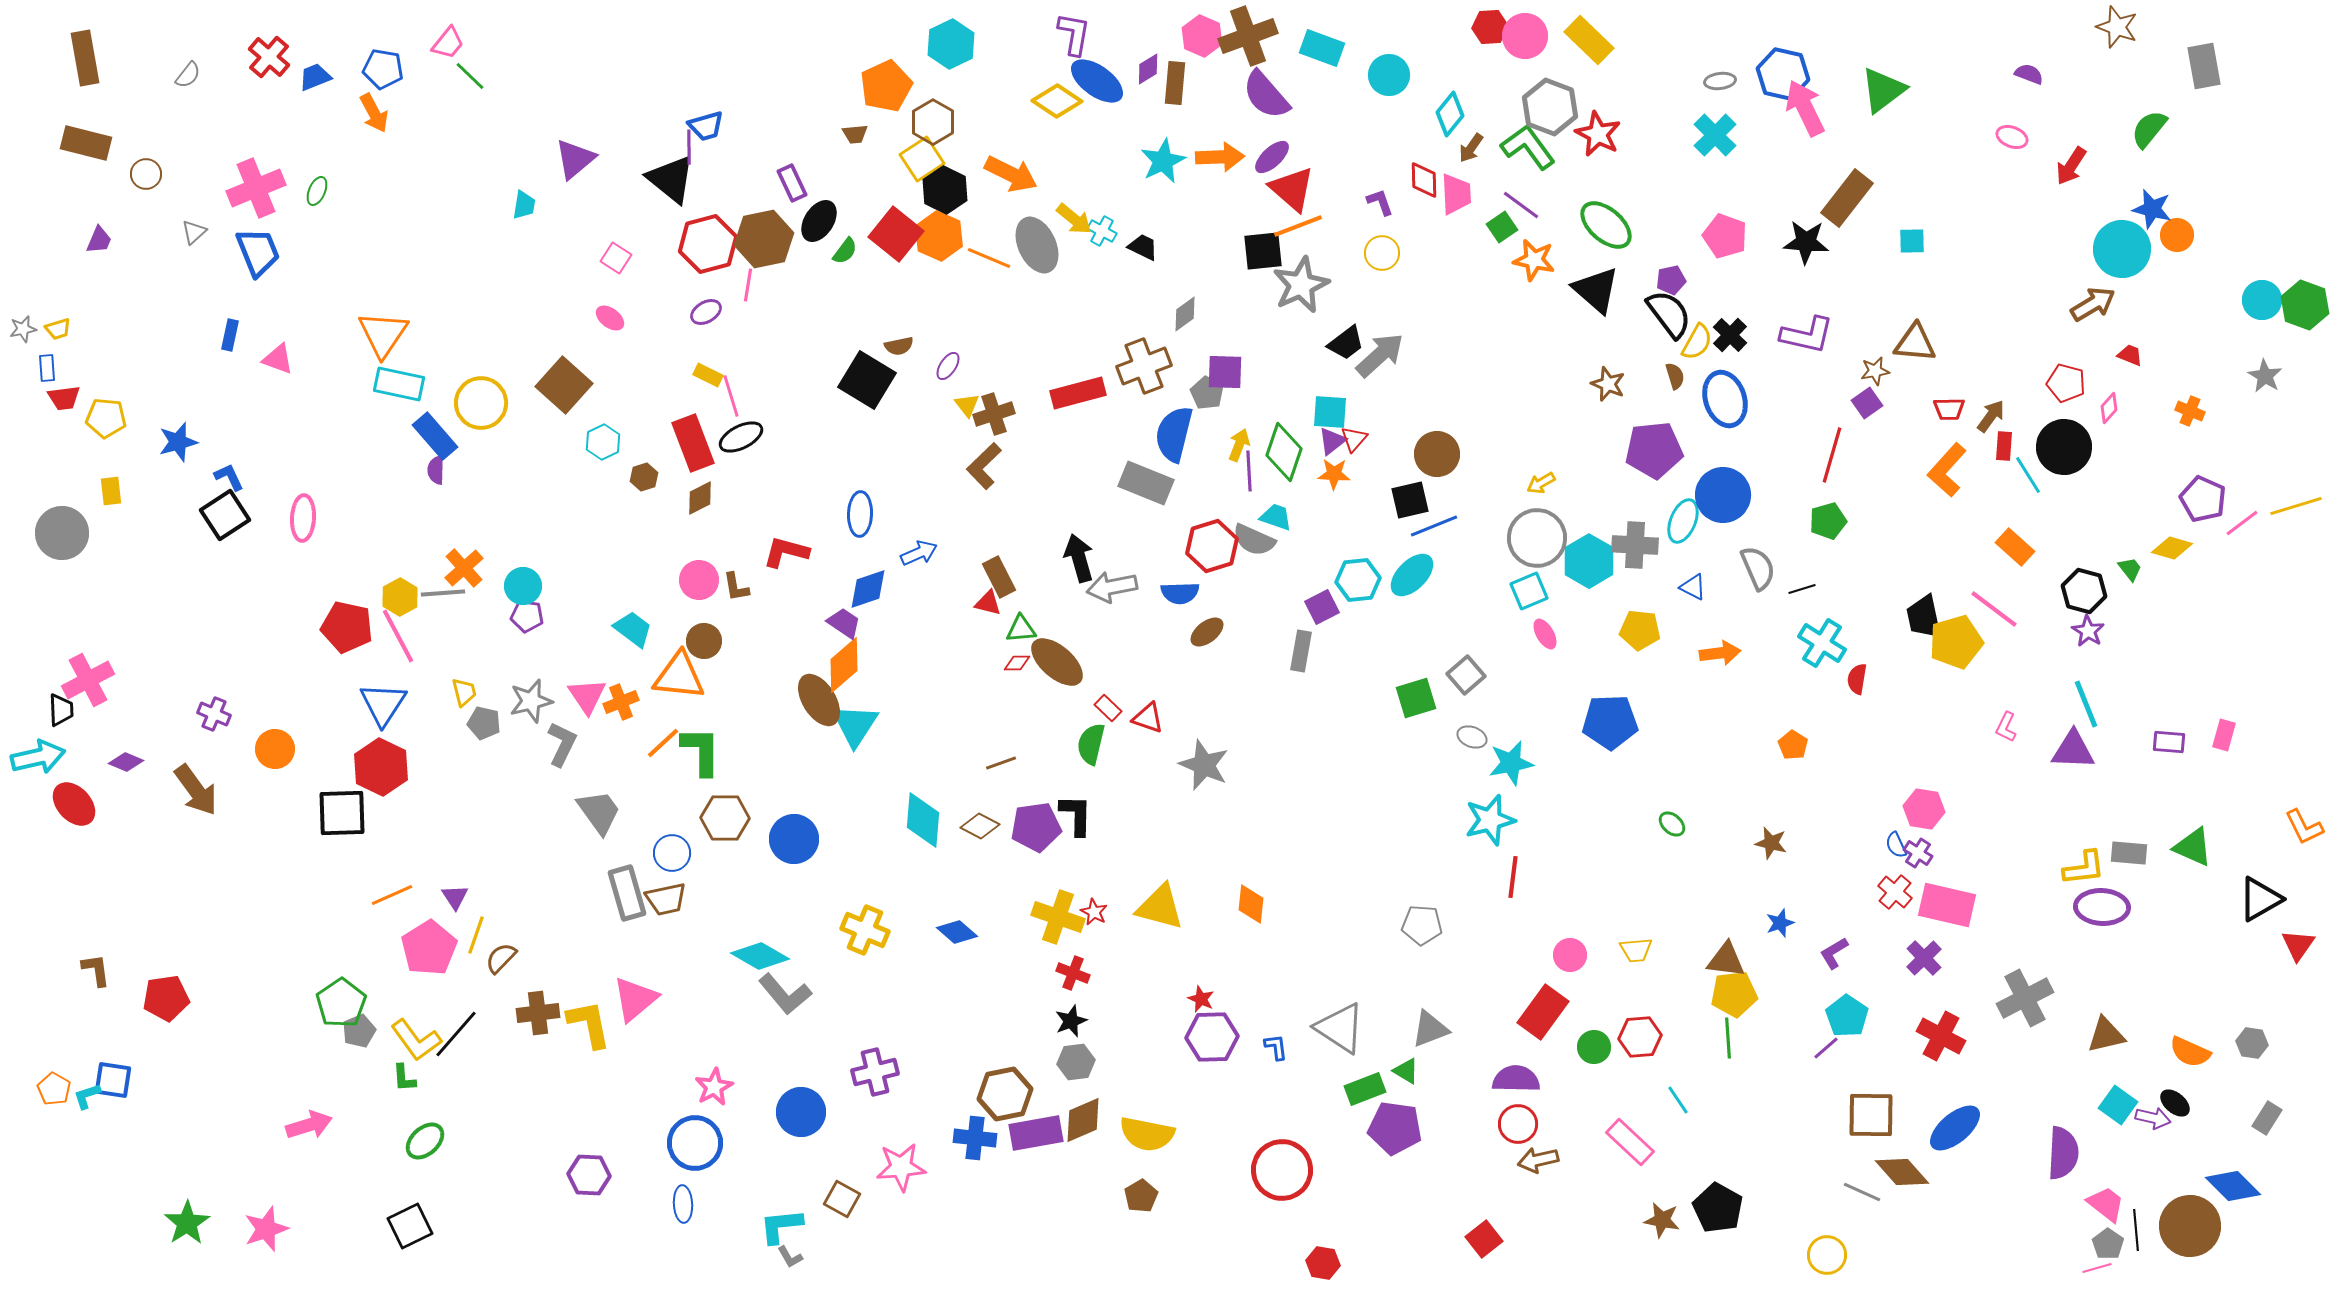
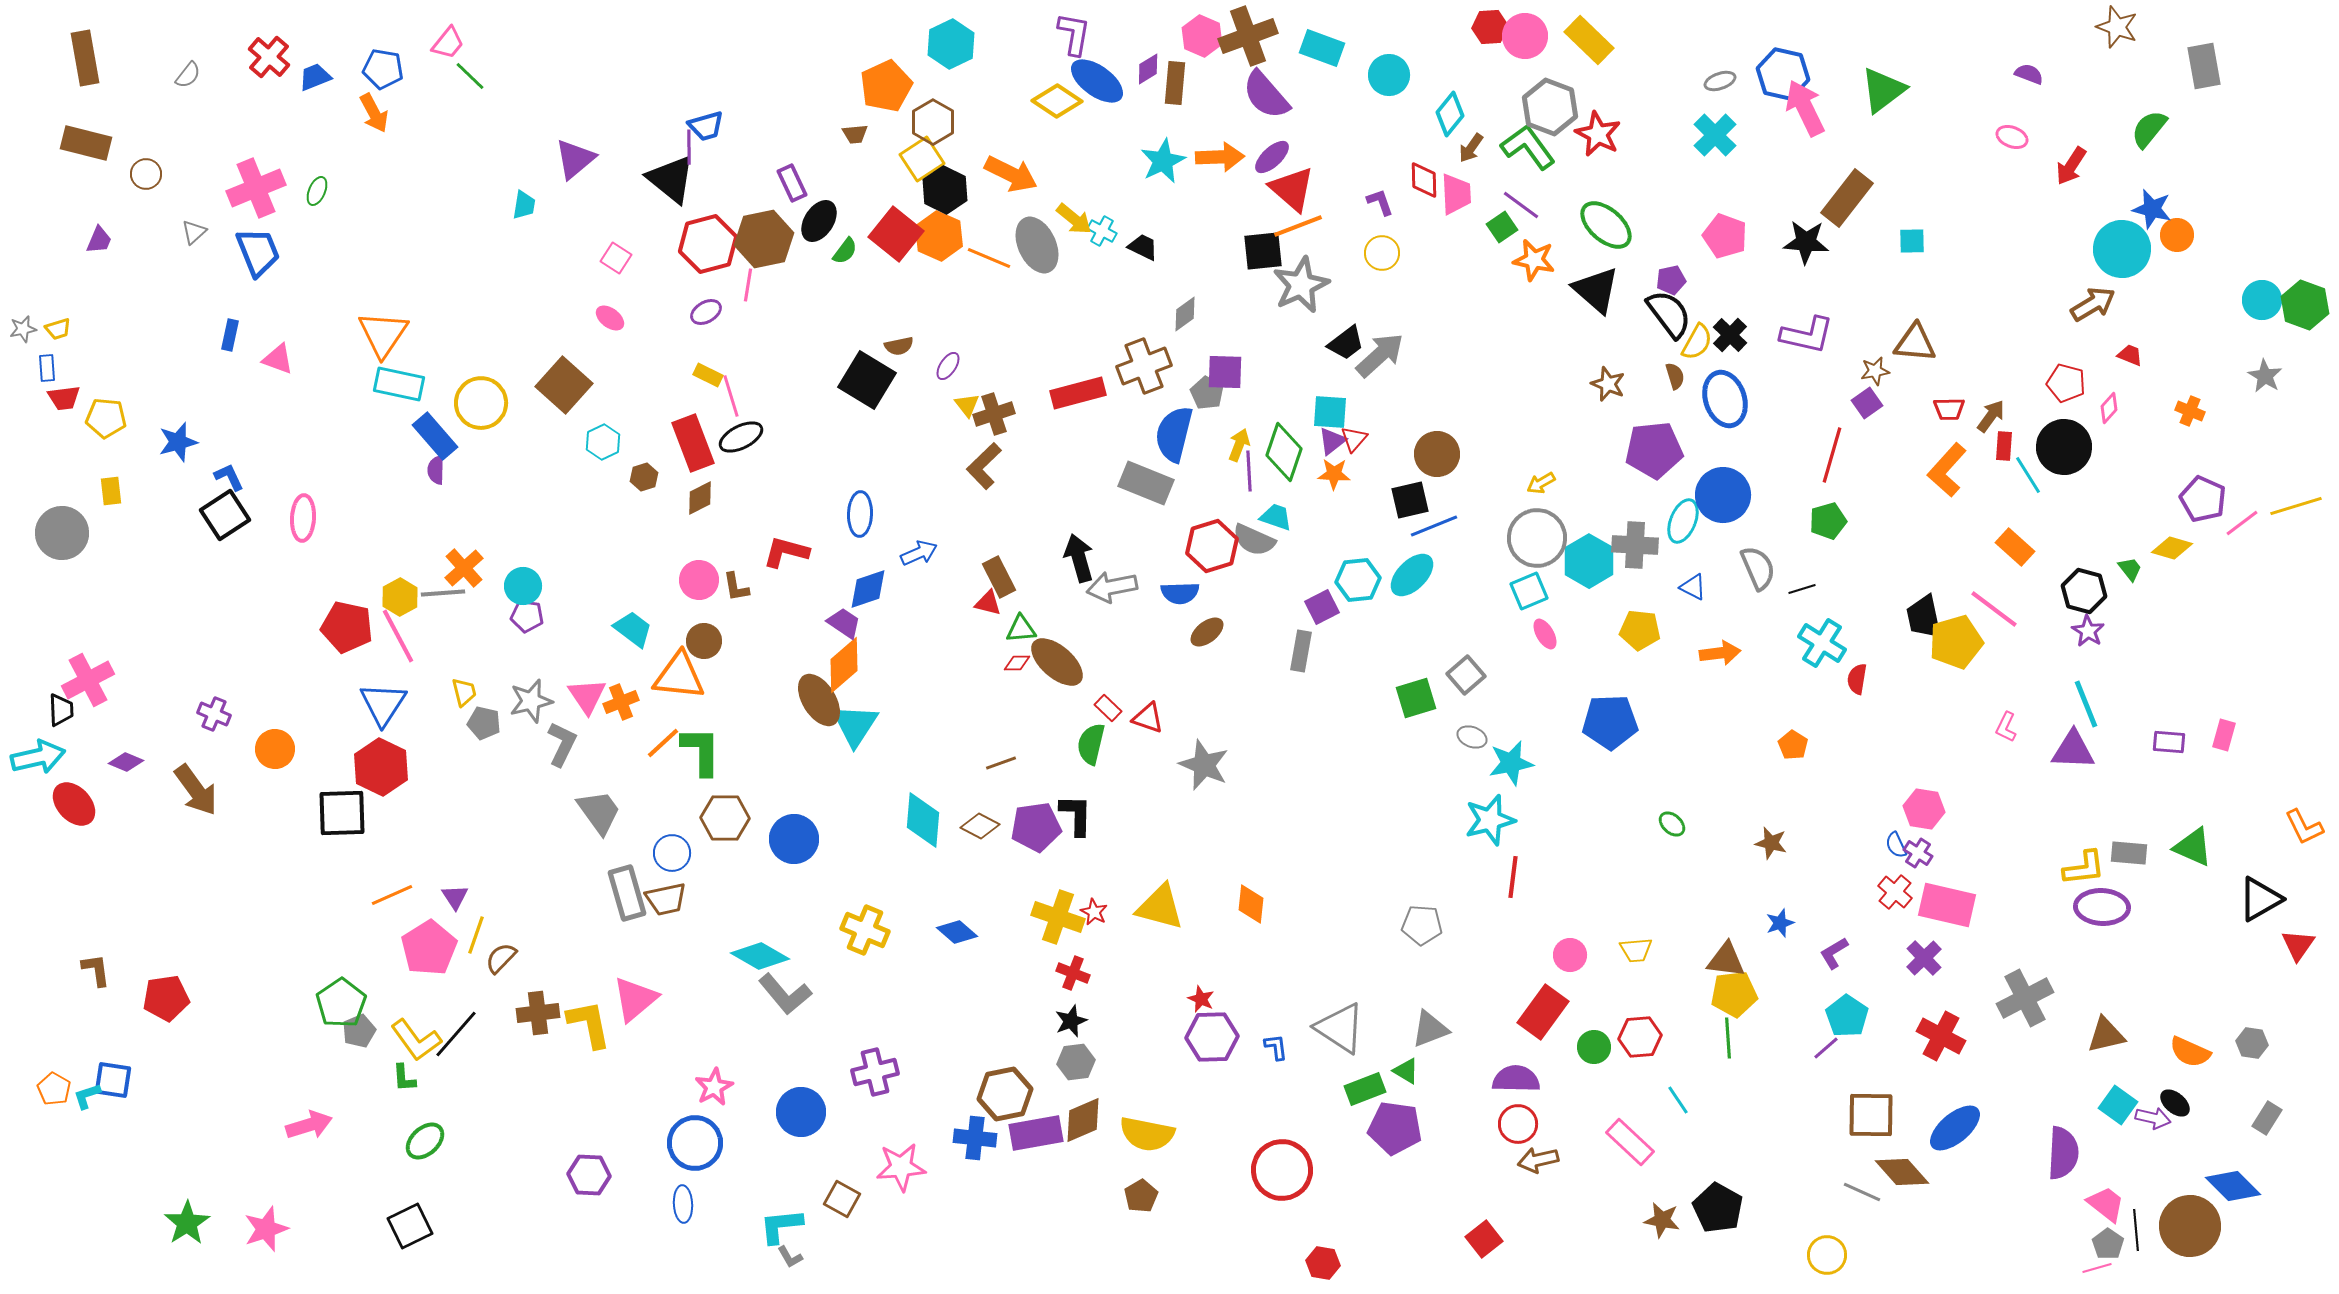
gray ellipse at (1720, 81): rotated 12 degrees counterclockwise
